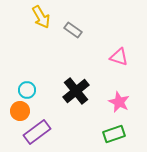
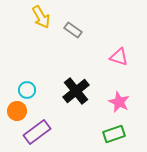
orange circle: moved 3 px left
